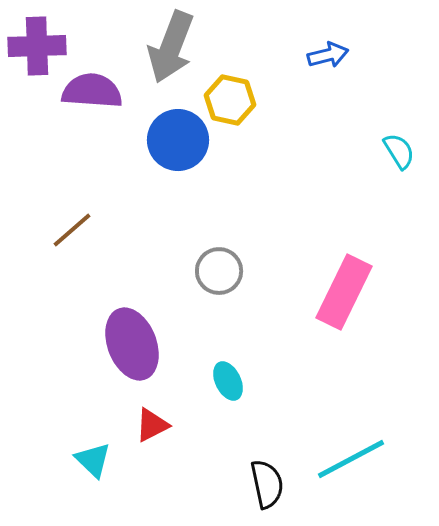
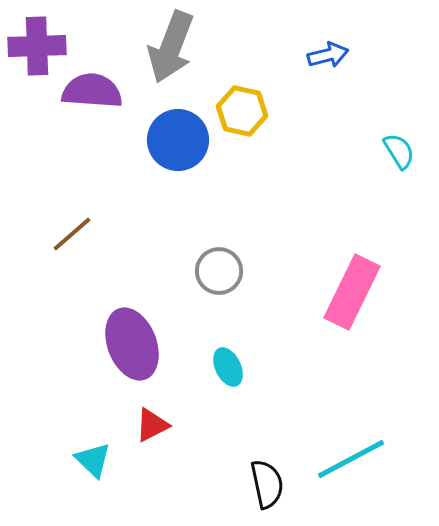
yellow hexagon: moved 12 px right, 11 px down
brown line: moved 4 px down
pink rectangle: moved 8 px right
cyan ellipse: moved 14 px up
